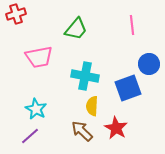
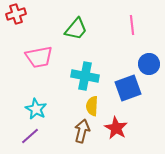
brown arrow: rotated 60 degrees clockwise
